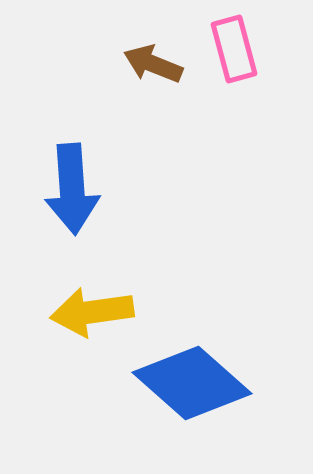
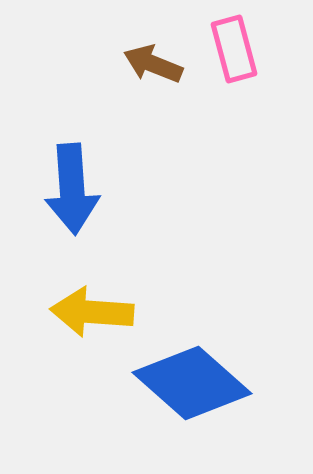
yellow arrow: rotated 12 degrees clockwise
